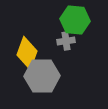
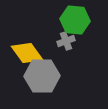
gray cross: rotated 12 degrees counterclockwise
yellow diamond: rotated 56 degrees counterclockwise
